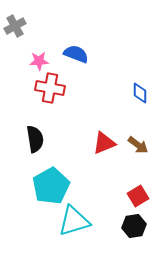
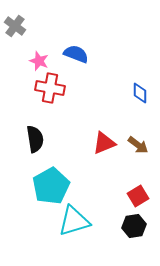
gray cross: rotated 25 degrees counterclockwise
pink star: rotated 24 degrees clockwise
